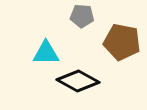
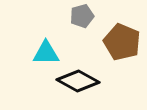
gray pentagon: rotated 20 degrees counterclockwise
brown pentagon: rotated 12 degrees clockwise
